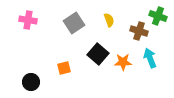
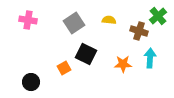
green cross: rotated 30 degrees clockwise
yellow semicircle: rotated 64 degrees counterclockwise
black square: moved 12 px left; rotated 15 degrees counterclockwise
cyan arrow: rotated 24 degrees clockwise
orange star: moved 2 px down
orange square: rotated 16 degrees counterclockwise
